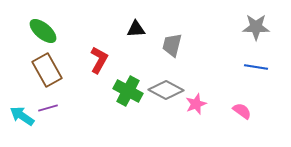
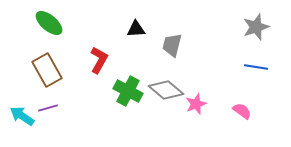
gray star: rotated 20 degrees counterclockwise
green ellipse: moved 6 px right, 8 px up
gray diamond: rotated 12 degrees clockwise
